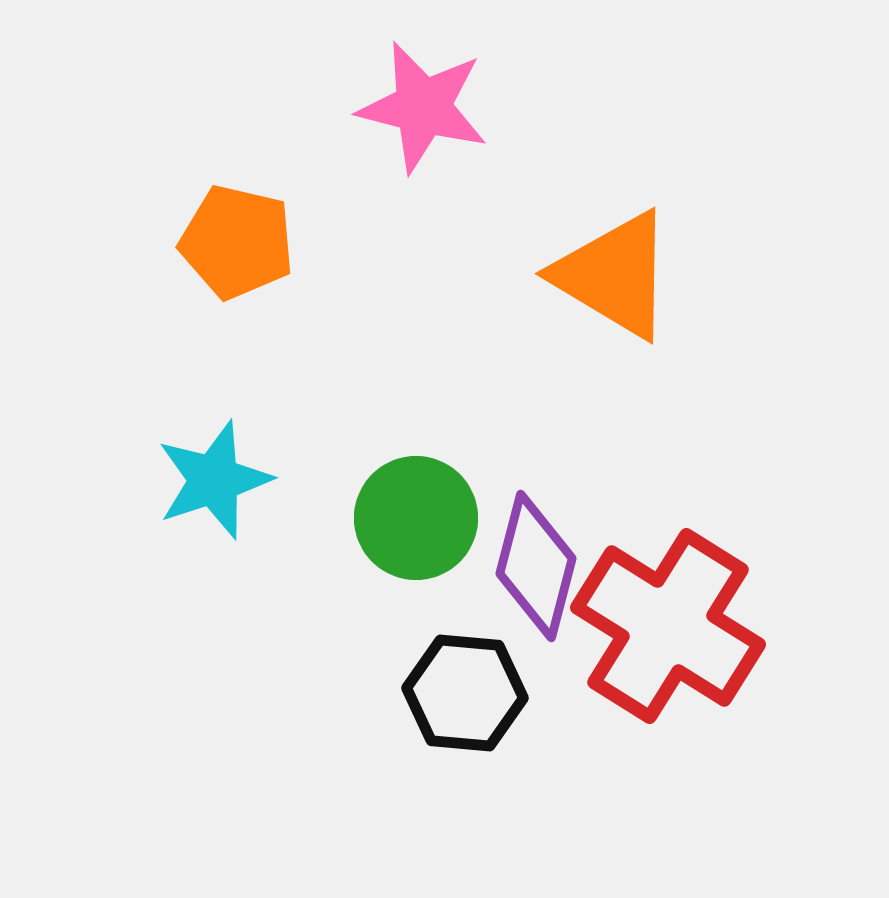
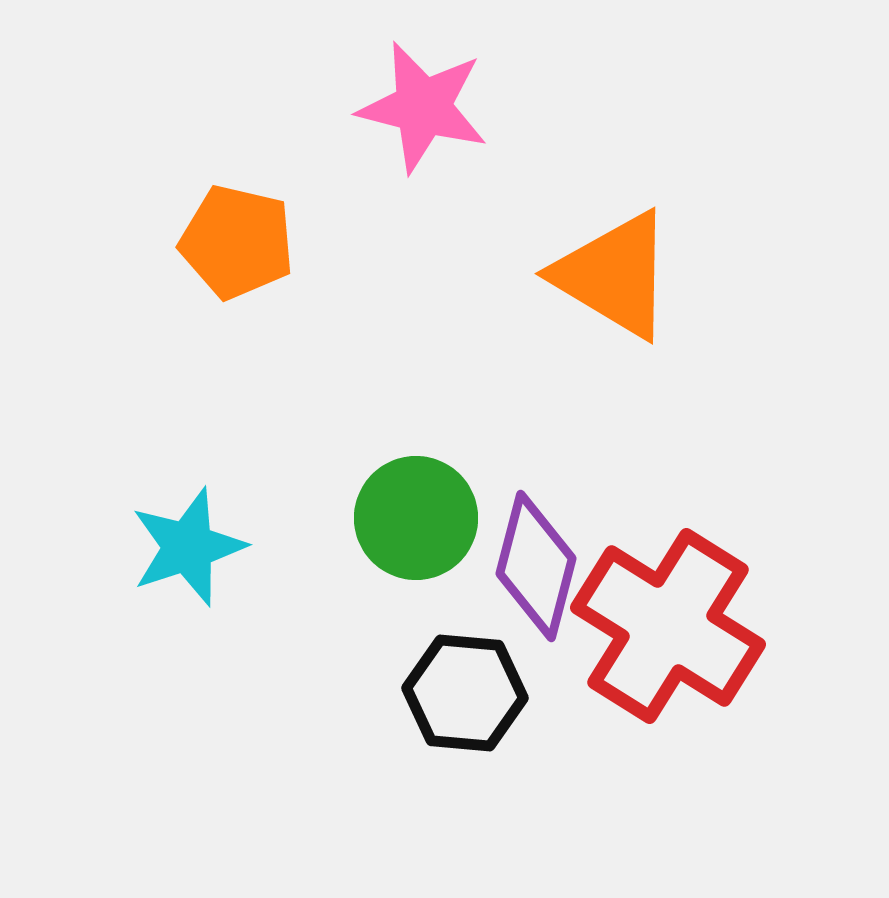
cyan star: moved 26 px left, 67 px down
